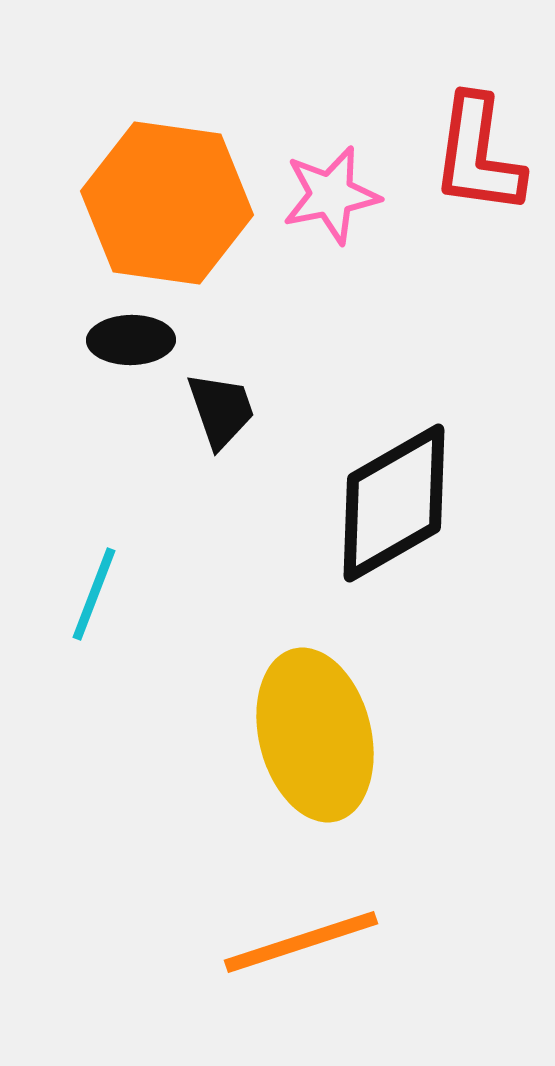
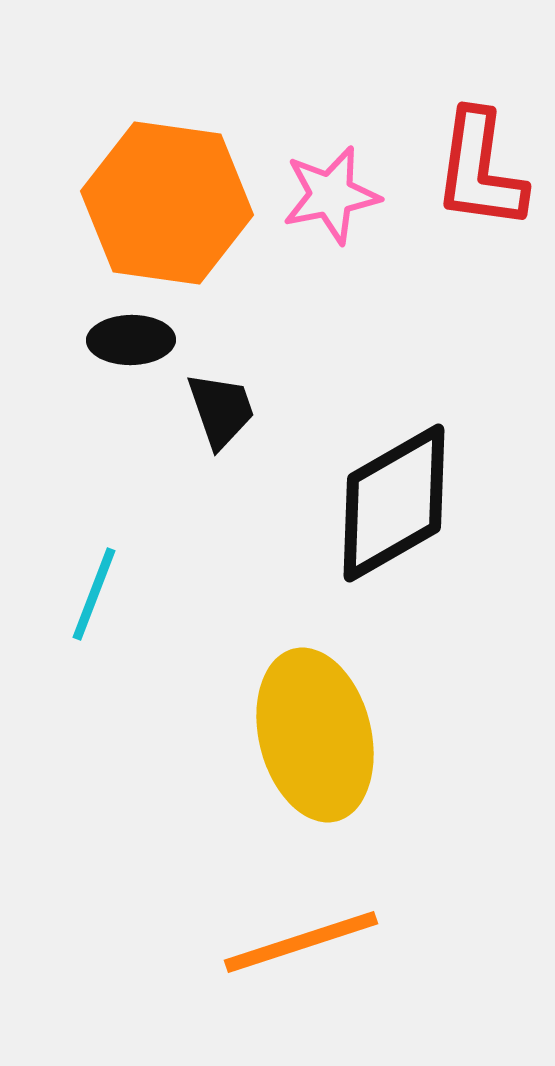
red L-shape: moved 2 px right, 15 px down
